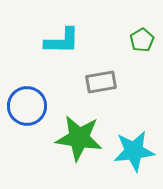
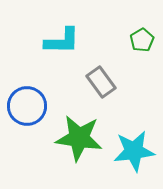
gray rectangle: rotated 64 degrees clockwise
